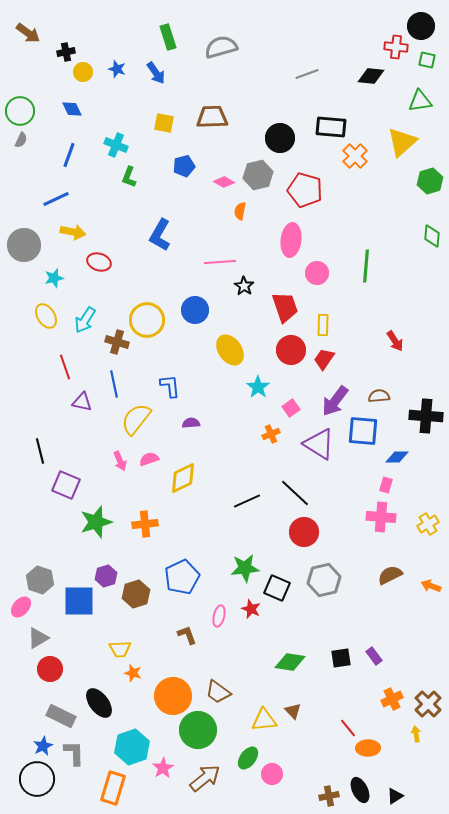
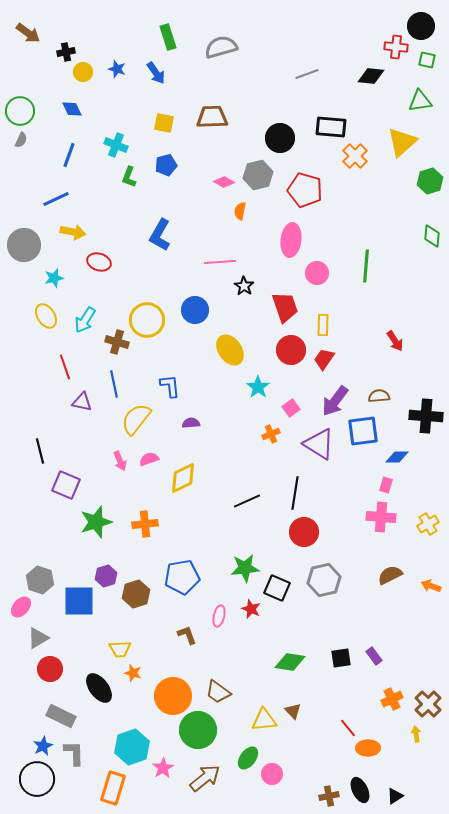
blue pentagon at (184, 166): moved 18 px left, 1 px up
blue square at (363, 431): rotated 12 degrees counterclockwise
black line at (295, 493): rotated 56 degrees clockwise
blue pentagon at (182, 577): rotated 16 degrees clockwise
black ellipse at (99, 703): moved 15 px up
